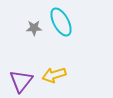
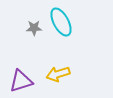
yellow arrow: moved 4 px right, 1 px up
purple triangle: rotated 35 degrees clockwise
